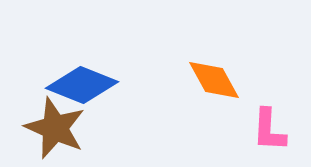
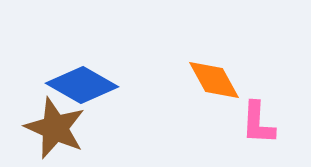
blue diamond: rotated 8 degrees clockwise
pink L-shape: moved 11 px left, 7 px up
